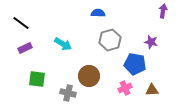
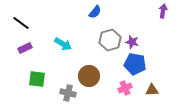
blue semicircle: moved 3 px left, 1 px up; rotated 128 degrees clockwise
purple star: moved 19 px left
